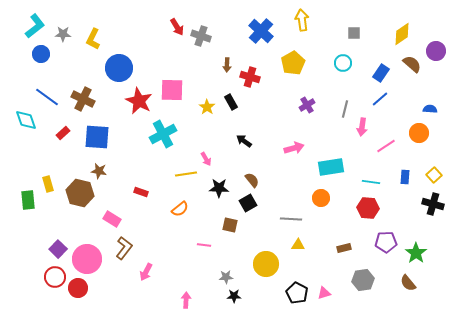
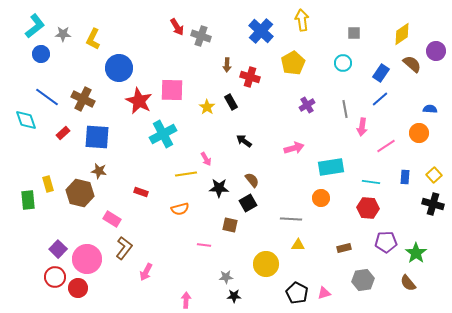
gray line at (345, 109): rotated 24 degrees counterclockwise
orange semicircle at (180, 209): rotated 24 degrees clockwise
